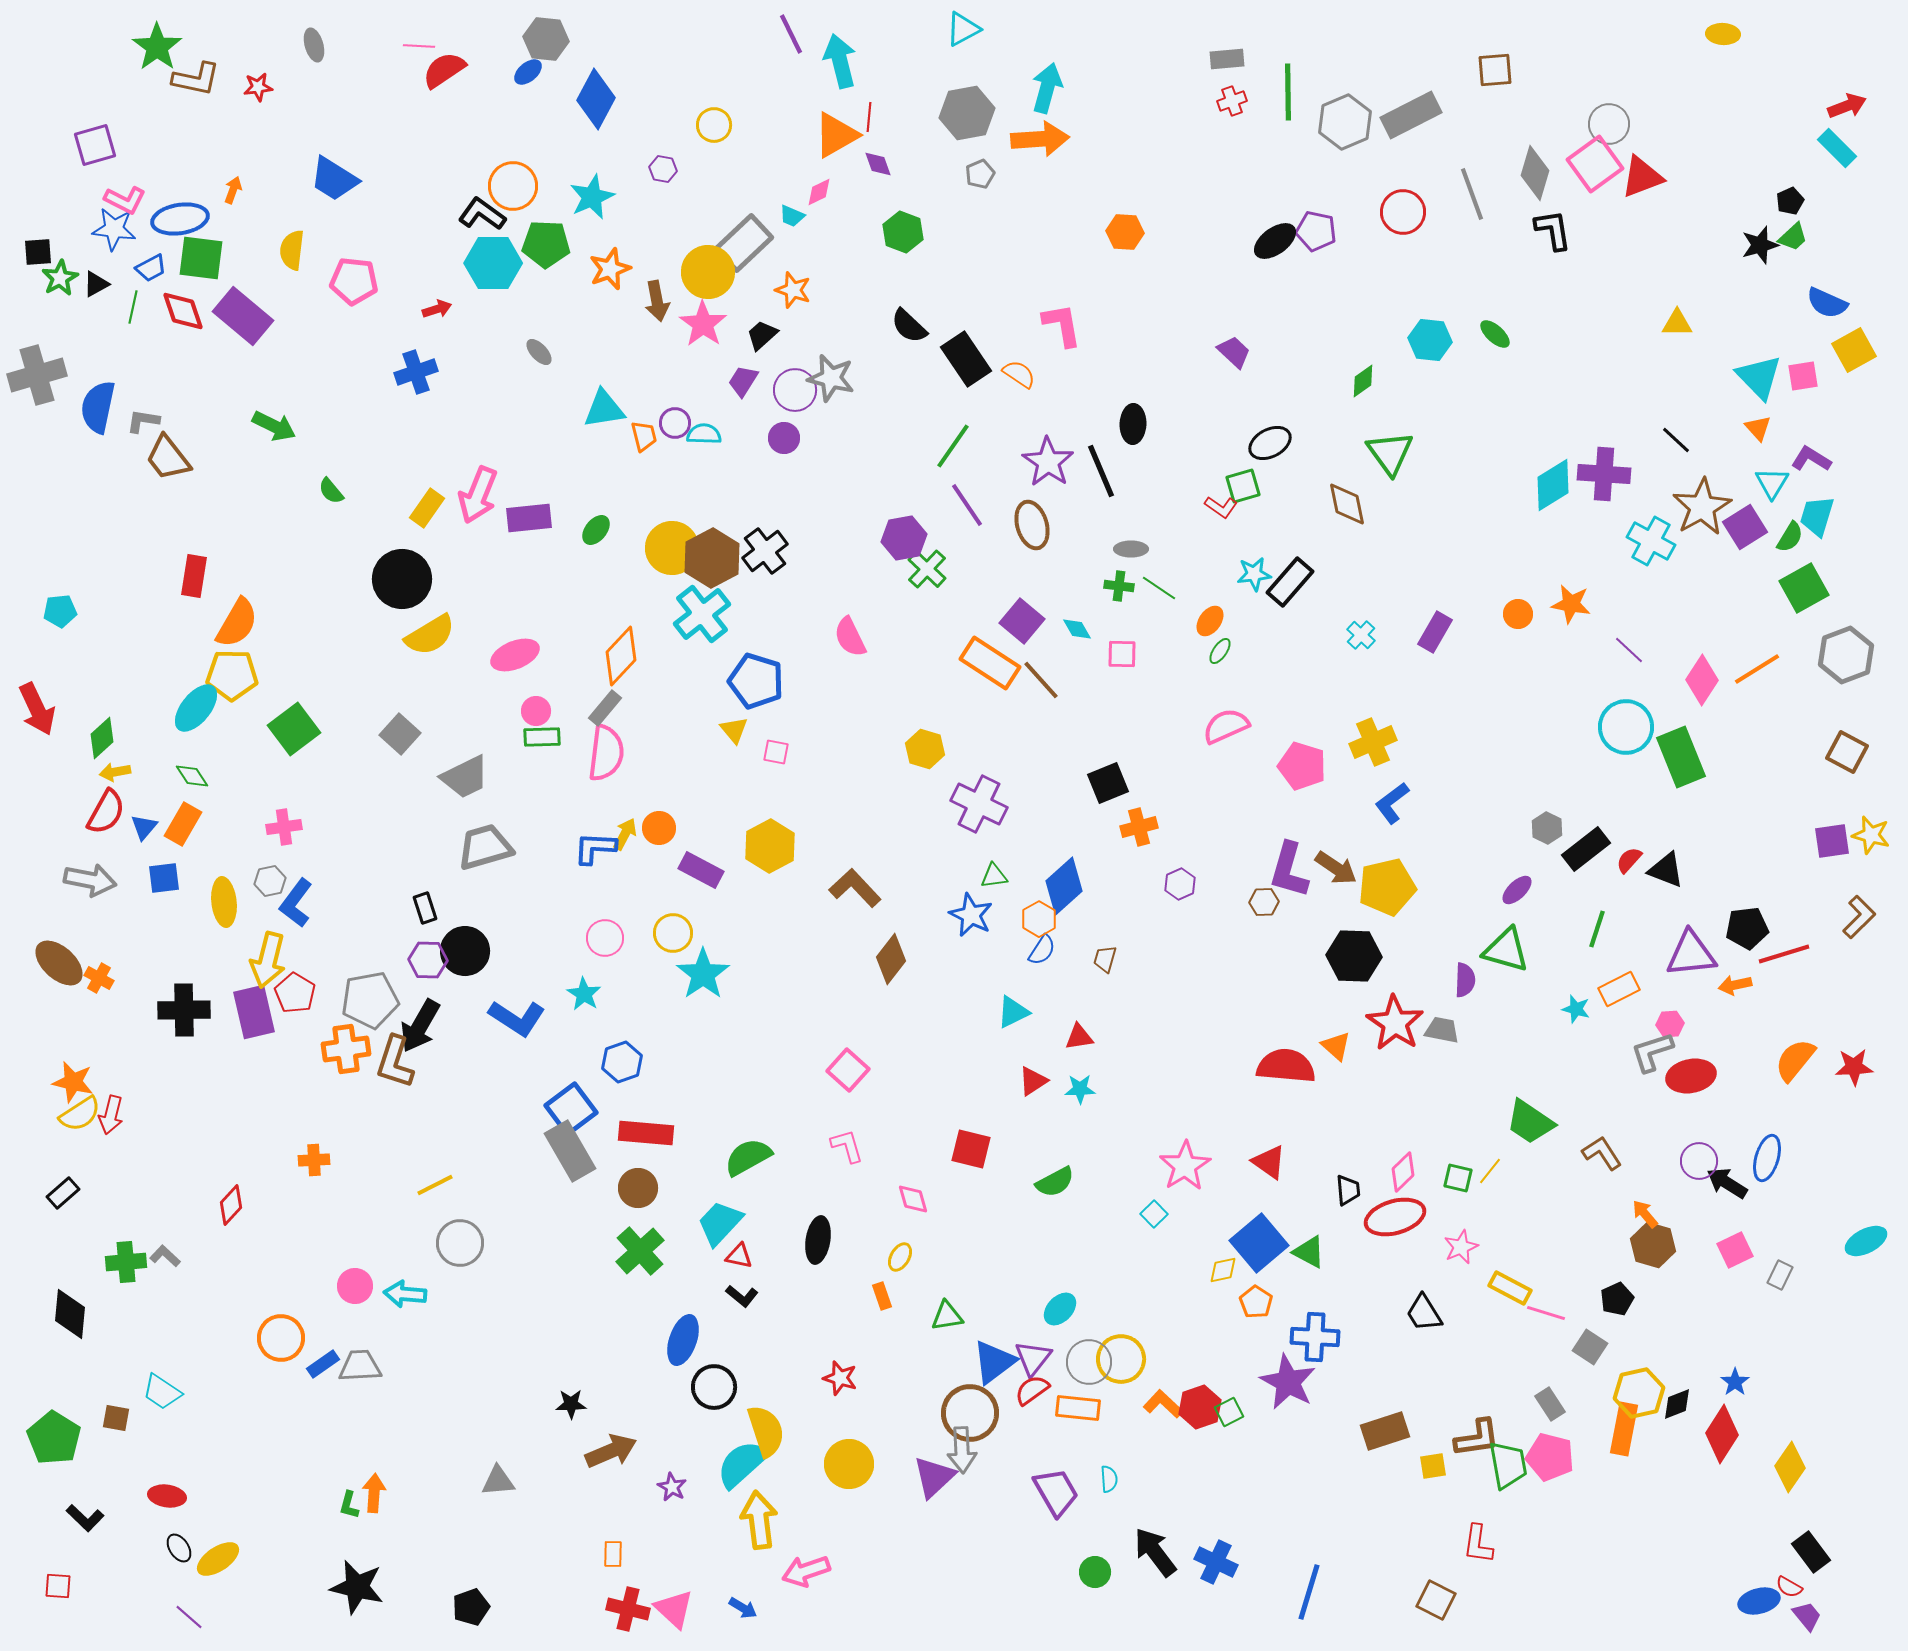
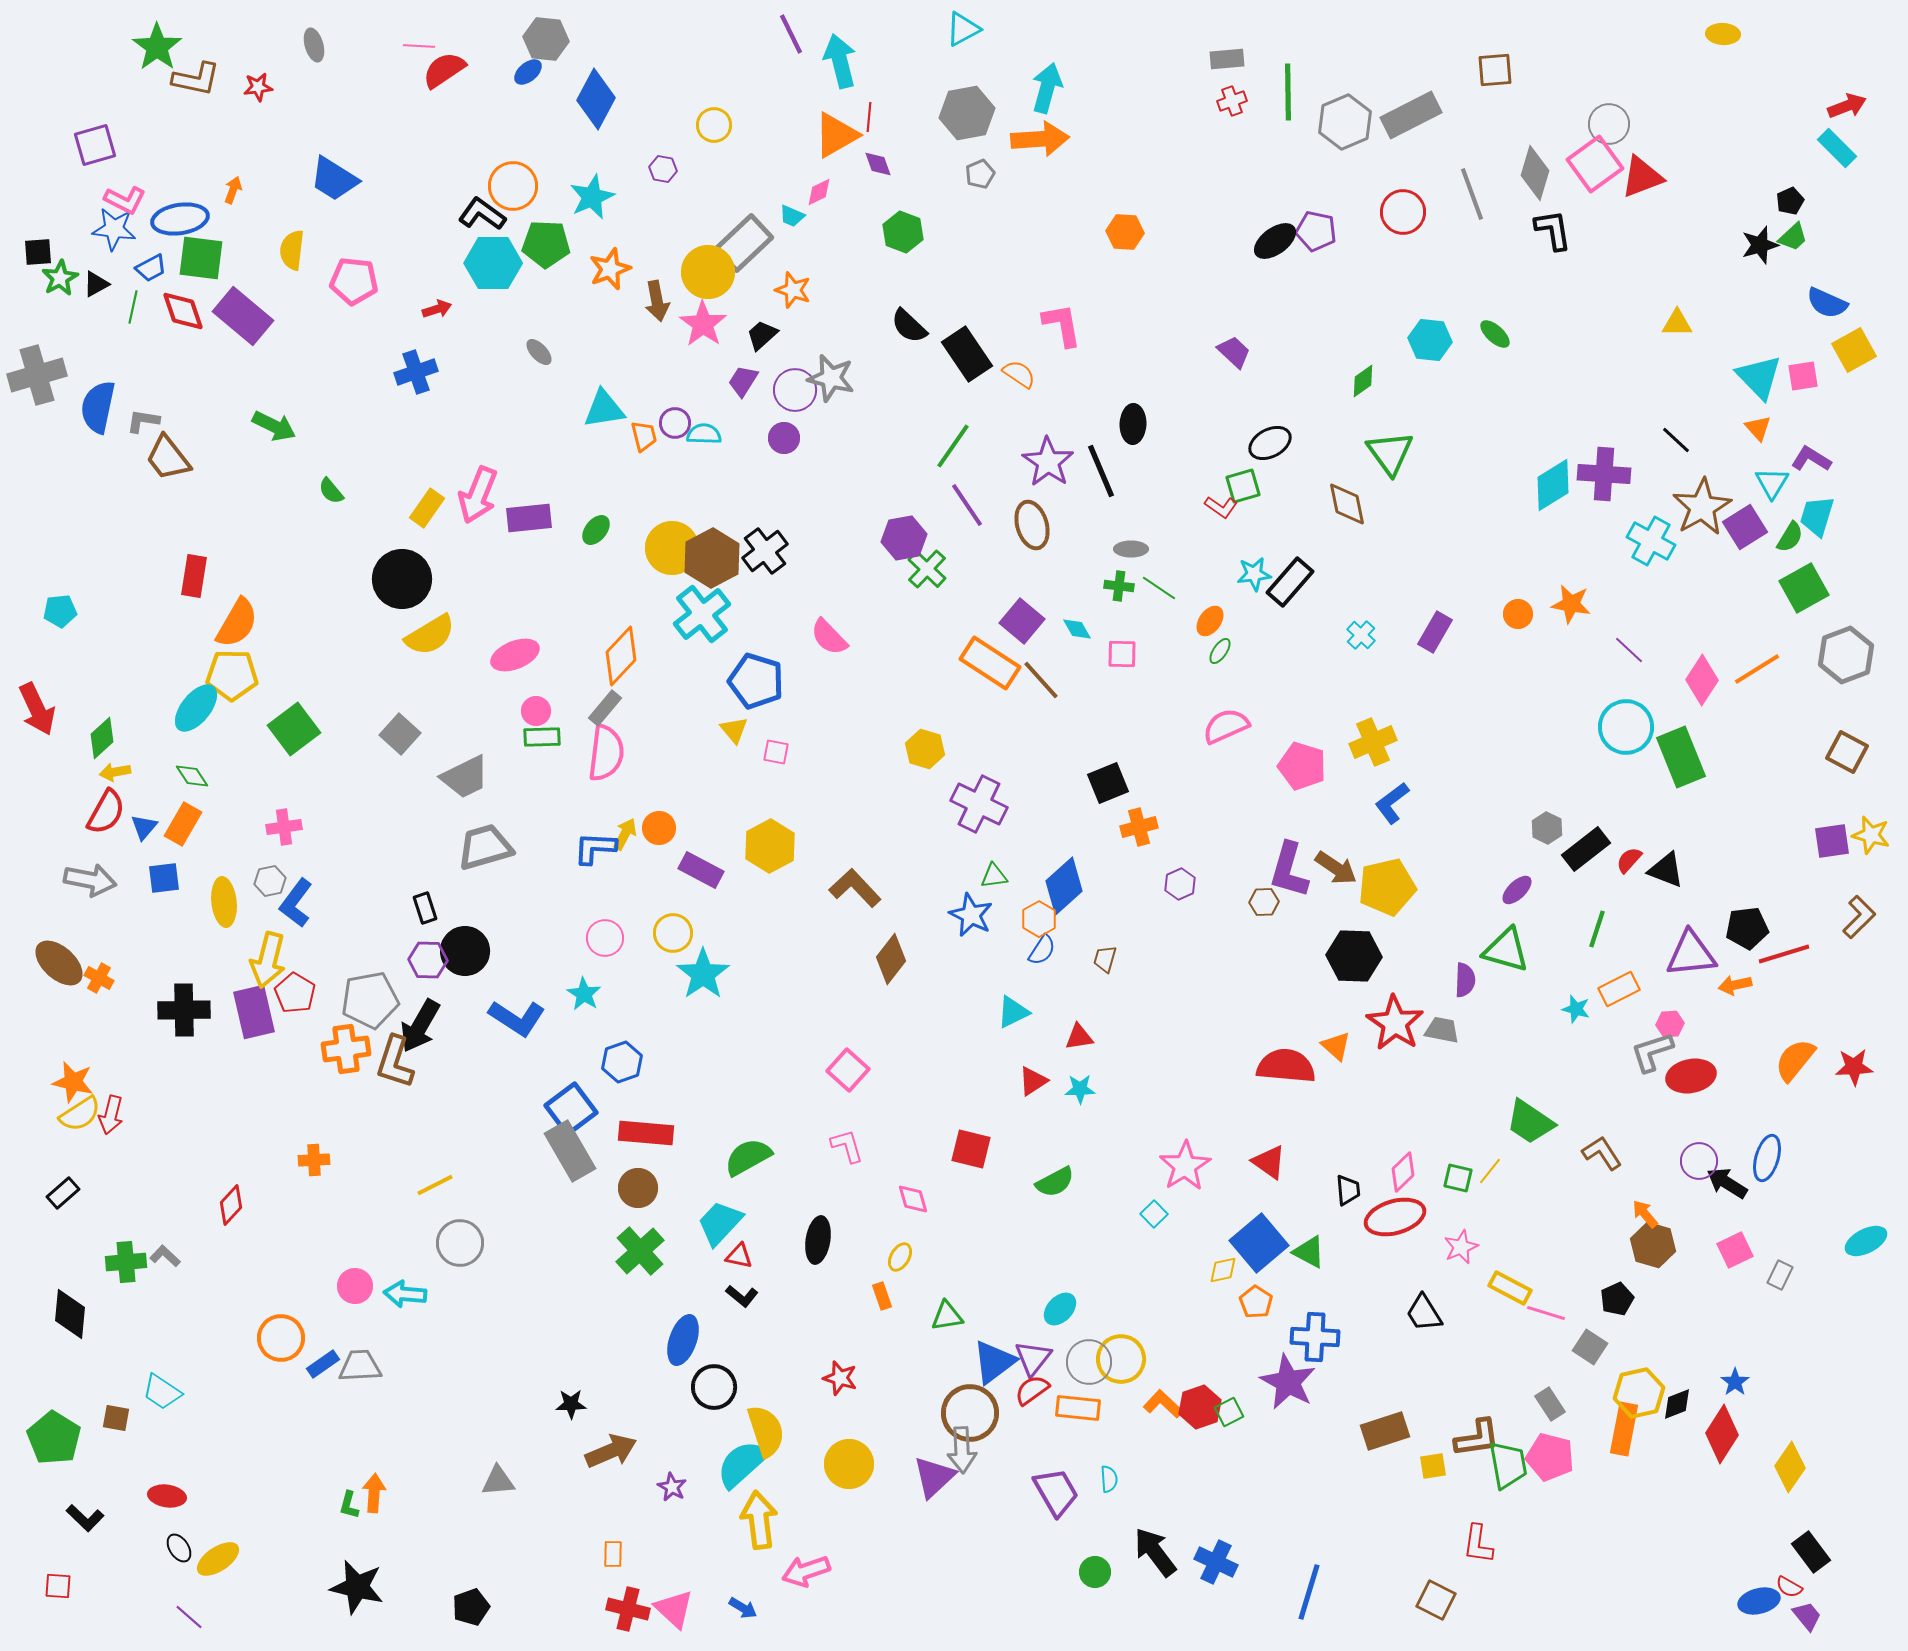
black rectangle at (966, 359): moved 1 px right, 5 px up
pink semicircle at (850, 637): moved 21 px left; rotated 18 degrees counterclockwise
